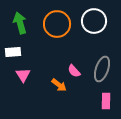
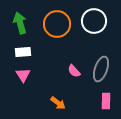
white rectangle: moved 10 px right
gray ellipse: moved 1 px left
orange arrow: moved 1 px left, 18 px down
